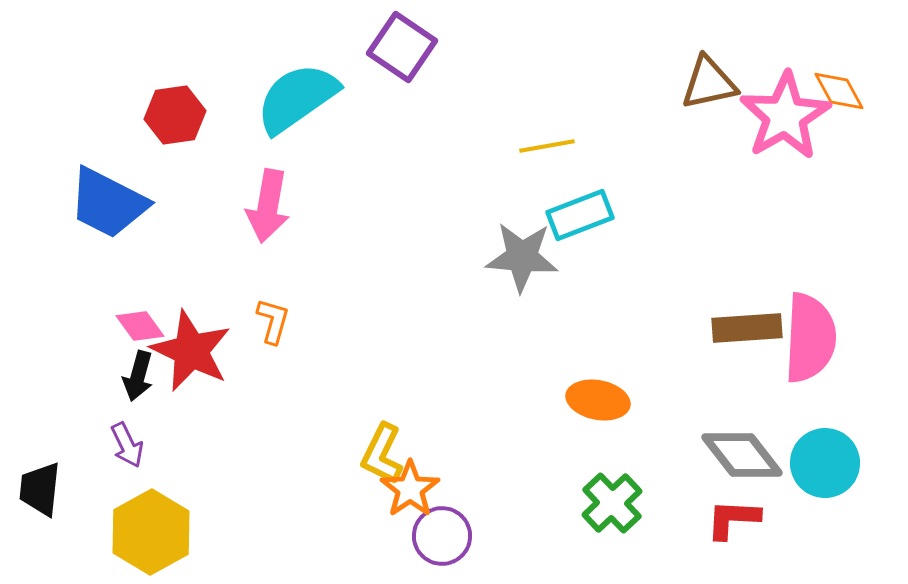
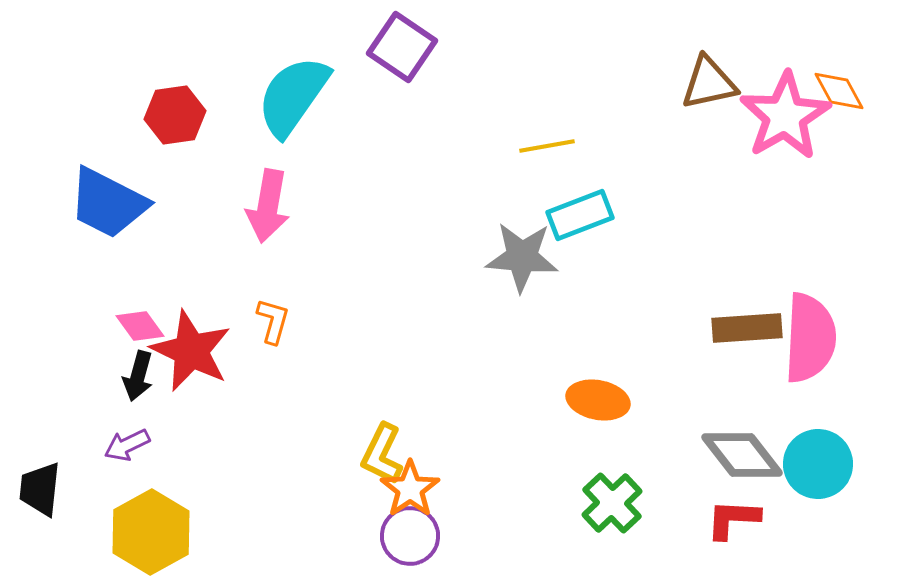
cyan semicircle: moved 4 px left, 2 px up; rotated 20 degrees counterclockwise
purple arrow: rotated 90 degrees clockwise
cyan circle: moved 7 px left, 1 px down
purple circle: moved 32 px left
